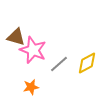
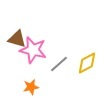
brown triangle: moved 1 px right, 2 px down
pink star: rotated 8 degrees counterclockwise
